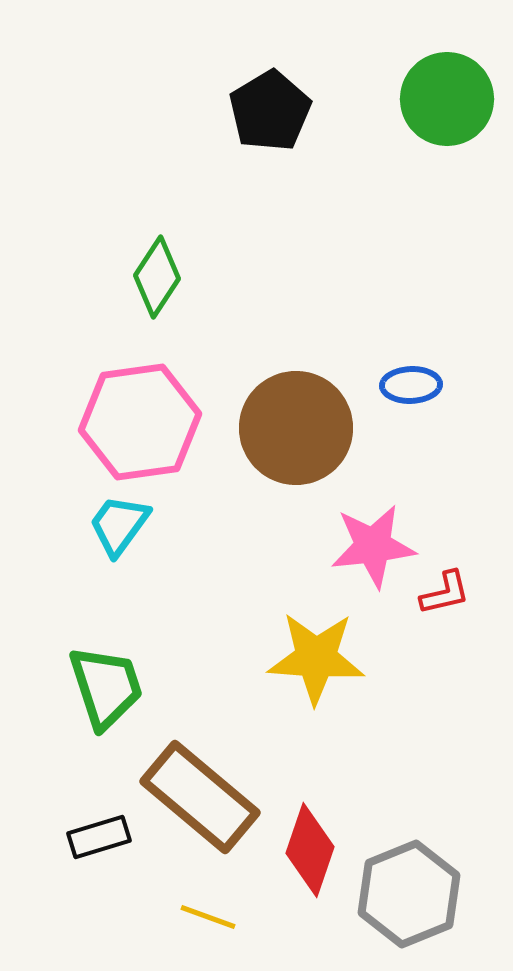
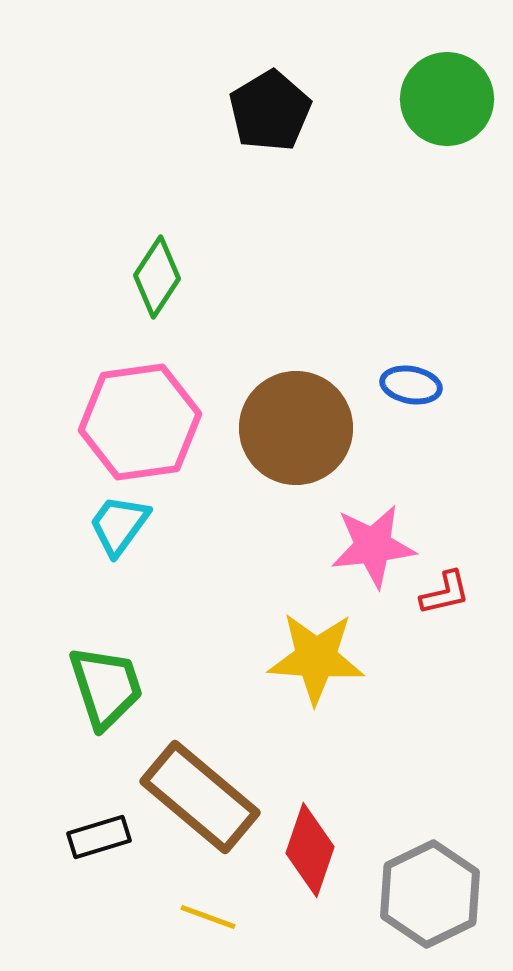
blue ellipse: rotated 12 degrees clockwise
gray hexagon: moved 21 px right; rotated 4 degrees counterclockwise
